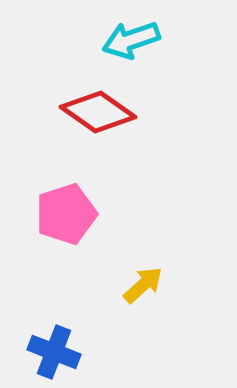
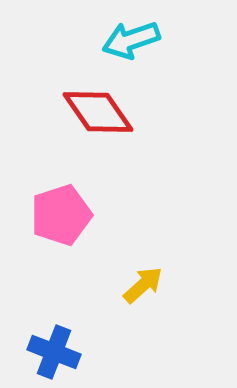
red diamond: rotated 20 degrees clockwise
pink pentagon: moved 5 px left, 1 px down
